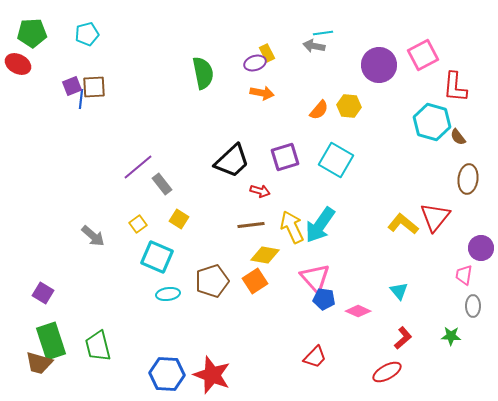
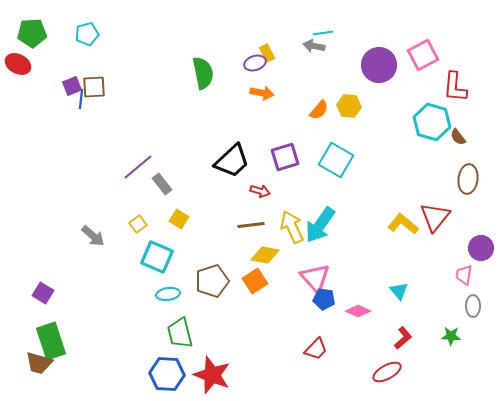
green trapezoid at (98, 346): moved 82 px right, 13 px up
red trapezoid at (315, 357): moved 1 px right, 8 px up
